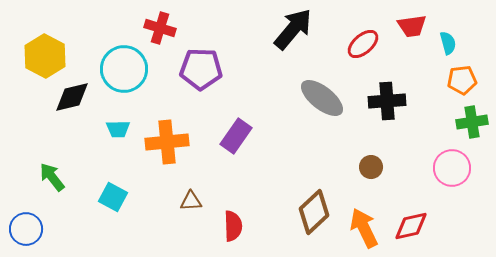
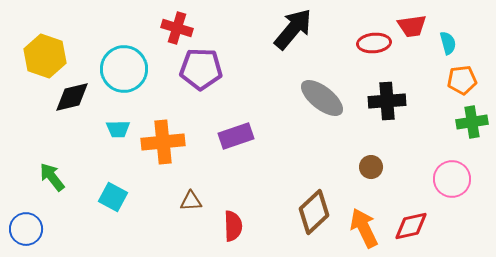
red cross: moved 17 px right
red ellipse: moved 11 px right, 1 px up; rotated 36 degrees clockwise
yellow hexagon: rotated 9 degrees counterclockwise
purple rectangle: rotated 36 degrees clockwise
orange cross: moved 4 px left
pink circle: moved 11 px down
